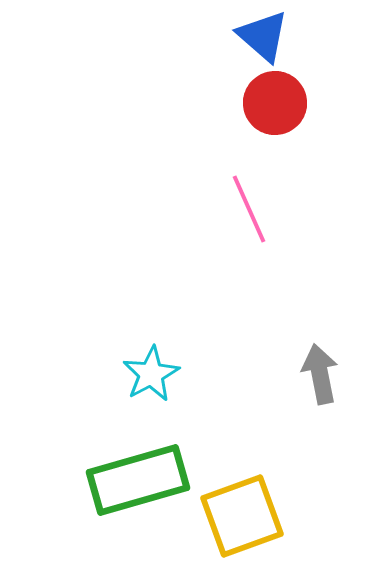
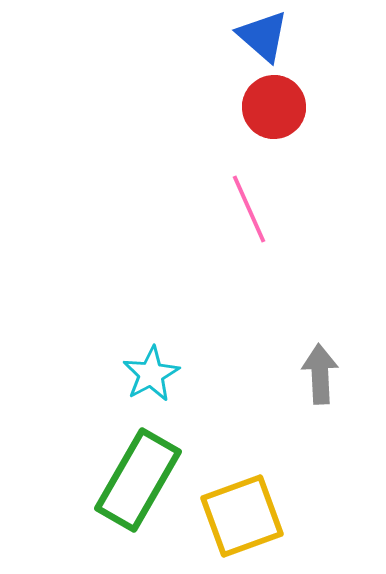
red circle: moved 1 px left, 4 px down
gray arrow: rotated 8 degrees clockwise
green rectangle: rotated 44 degrees counterclockwise
